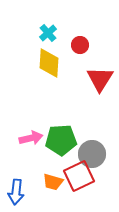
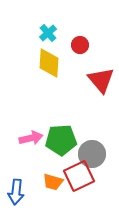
red triangle: moved 1 px right, 1 px down; rotated 12 degrees counterclockwise
